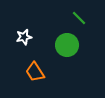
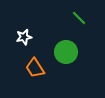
green circle: moved 1 px left, 7 px down
orange trapezoid: moved 4 px up
